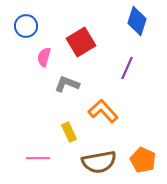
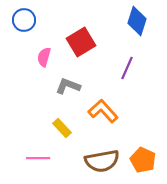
blue circle: moved 2 px left, 6 px up
gray L-shape: moved 1 px right, 2 px down
yellow rectangle: moved 7 px left, 4 px up; rotated 18 degrees counterclockwise
brown semicircle: moved 3 px right, 1 px up
